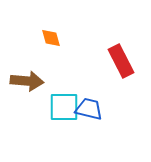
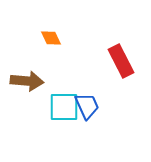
orange diamond: rotated 10 degrees counterclockwise
blue trapezoid: moved 2 px left, 3 px up; rotated 52 degrees clockwise
